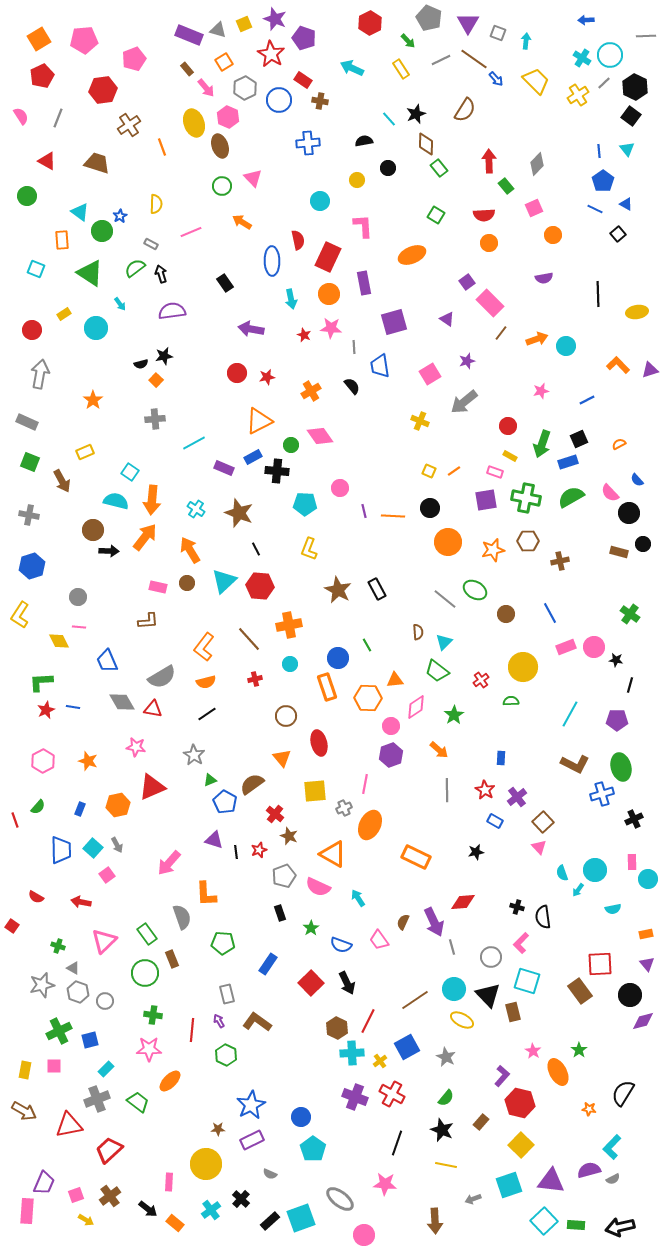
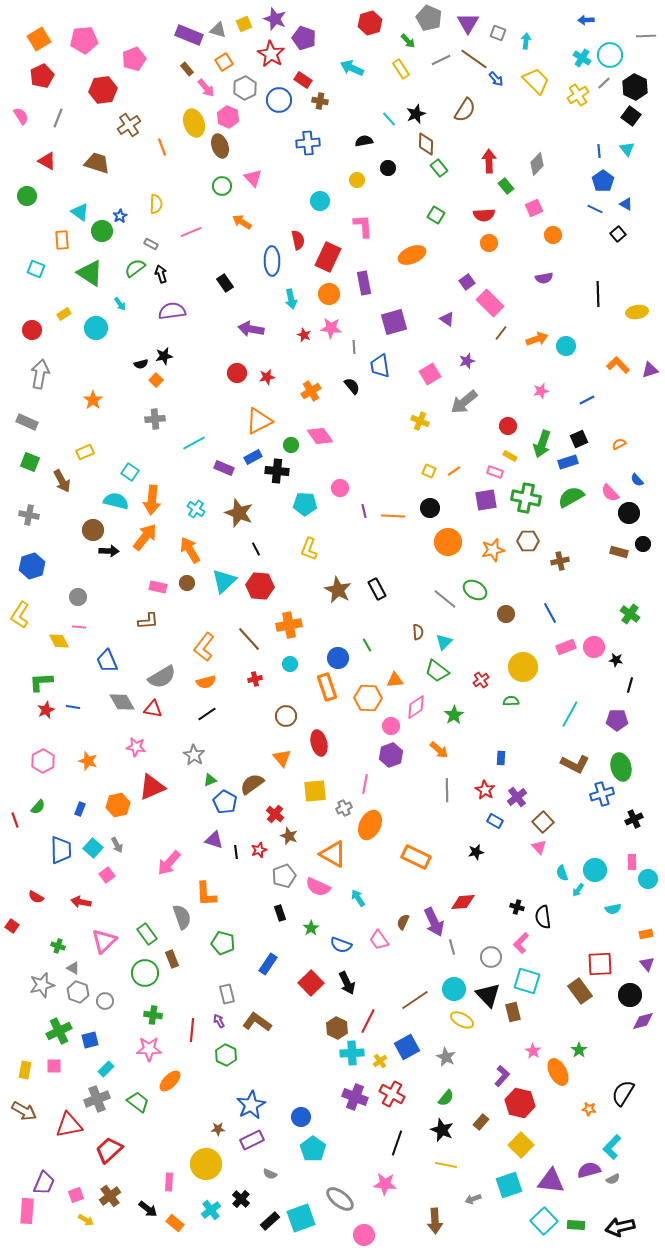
red hexagon at (370, 23): rotated 10 degrees clockwise
green pentagon at (223, 943): rotated 10 degrees clockwise
